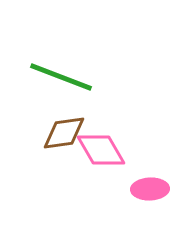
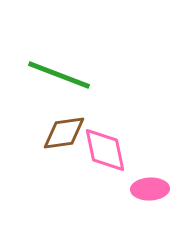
green line: moved 2 px left, 2 px up
pink diamond: moved 4 px right; rotated 18 degrees clockwise
